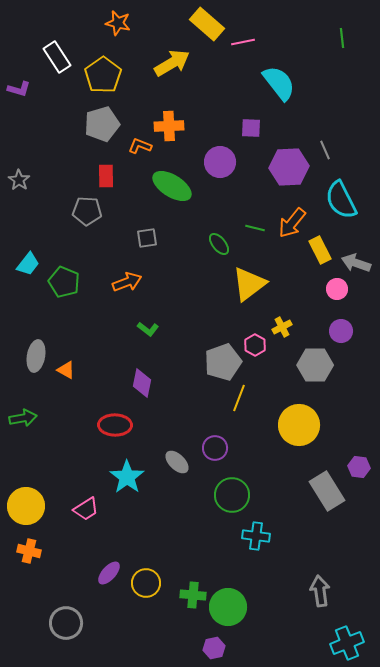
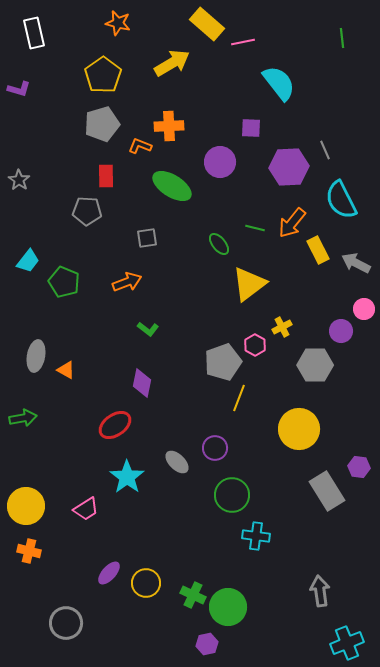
white rectangle at (57, 57): moved 23 px left, 24 px up; rotated 20 degrees clockwise
yellow rectangle at (320, 250): moved 2 px left
gray arrow at (356, 263): rotated 8 degrees clockwise
cyan trapezoid at (28, 264): moved 3 px up
pink circle at (337, 289): moved 27 px right, 20 px down
red ellipse at (115, 425): rotated 36 degrees counterclockwise
yellow circle at (299, 425): moved 4 px down
green cross at (193, 595): rotated 20 degrees clockwise
purple hexagon at (214, 648): moved 7 px left, 4 px up
